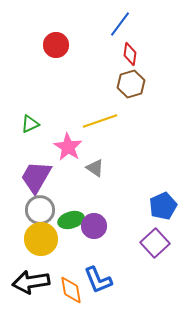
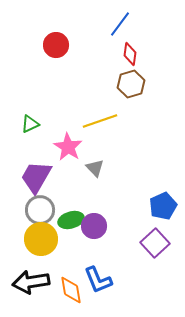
gray triangle: rotated 12 degrees clockwise
